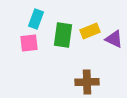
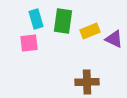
cyan rectangle: rotated 36 degrees counterclockwise
green rectangle: moved 14 px up
